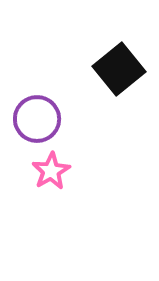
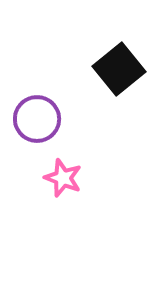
pink star: moved 12 px right, 7 px down; rotated 21 degrees counterclockwise
